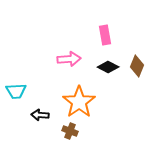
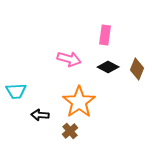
pink rectangle: rotated 18 degrees clockwise
pink arrow: rotated 20 degrees clockwise
brown diamond: moved 3 px down
brown cross: rotated 28 degrees clockwise
